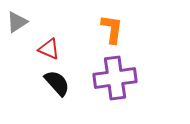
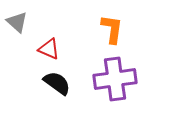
gray triangle: rotated 45 degrees counterclockwise
purple cross: moved 1 px down
black semicircle: rotated 12 degrees counterclockwise
